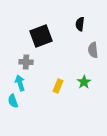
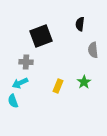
cyan arrow: rotated 98 degrees counterclockwise
